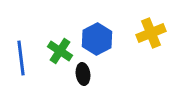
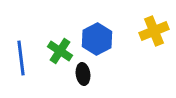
yellow cross: moved 3 px right, 2 px up
